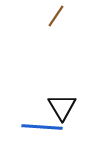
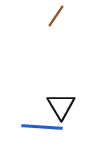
black triangle: moved 1 px left, 1 px up
